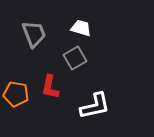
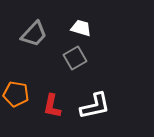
gray trapezoid: rotated 64 degrees clockwise
red L-shape: moved 2 px right, 19 px down
